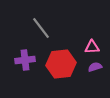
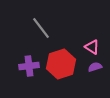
pink triangle: rotated 35 degrees clockwise
purple cross: moved 4 px right, 6 px down
red hexagon: rotated 12 degrees counterclockwise
